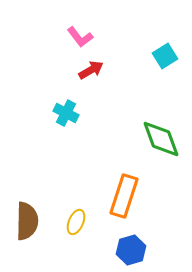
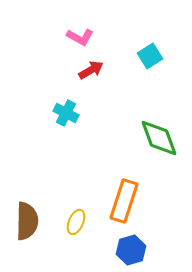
pink L-shape: rotated 24 degrees counterclockwise
cyan square: moved 15 px left
green diamond: moved 2 px left, 1 px up
orange rectangle: moved 5 px down
